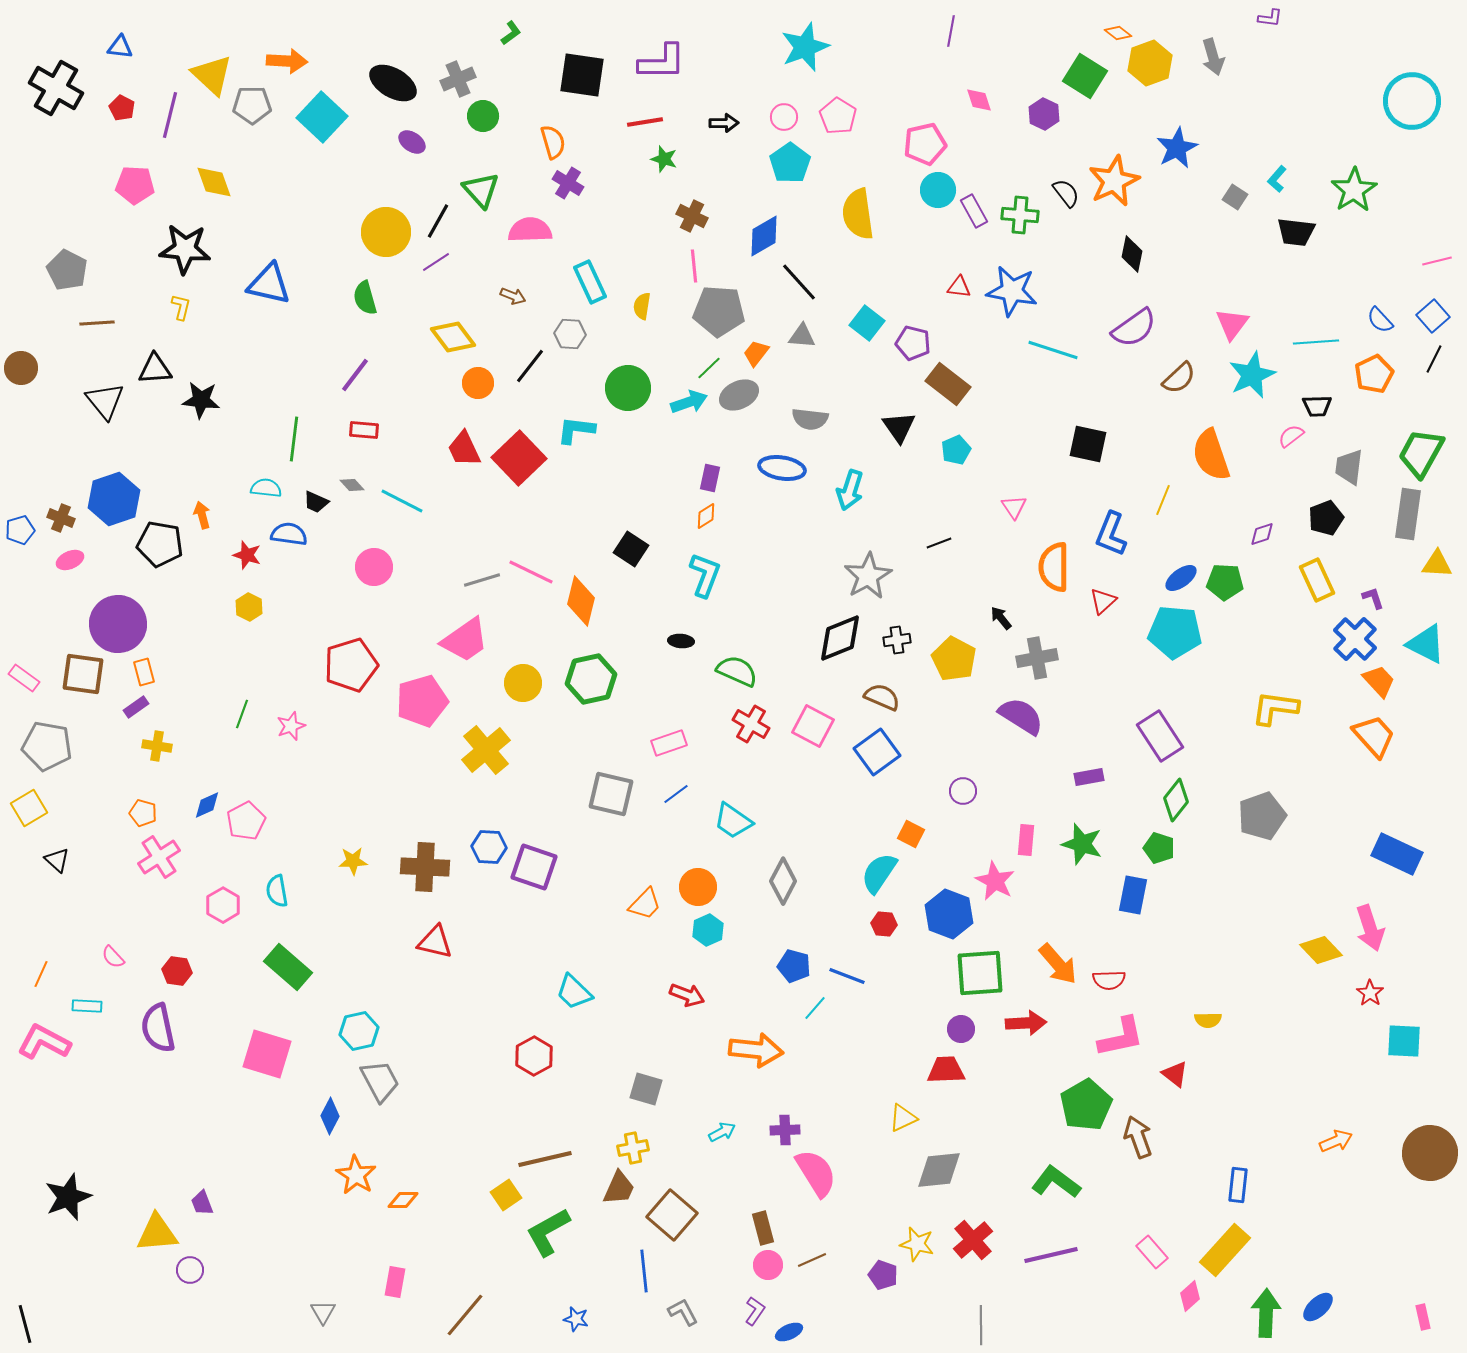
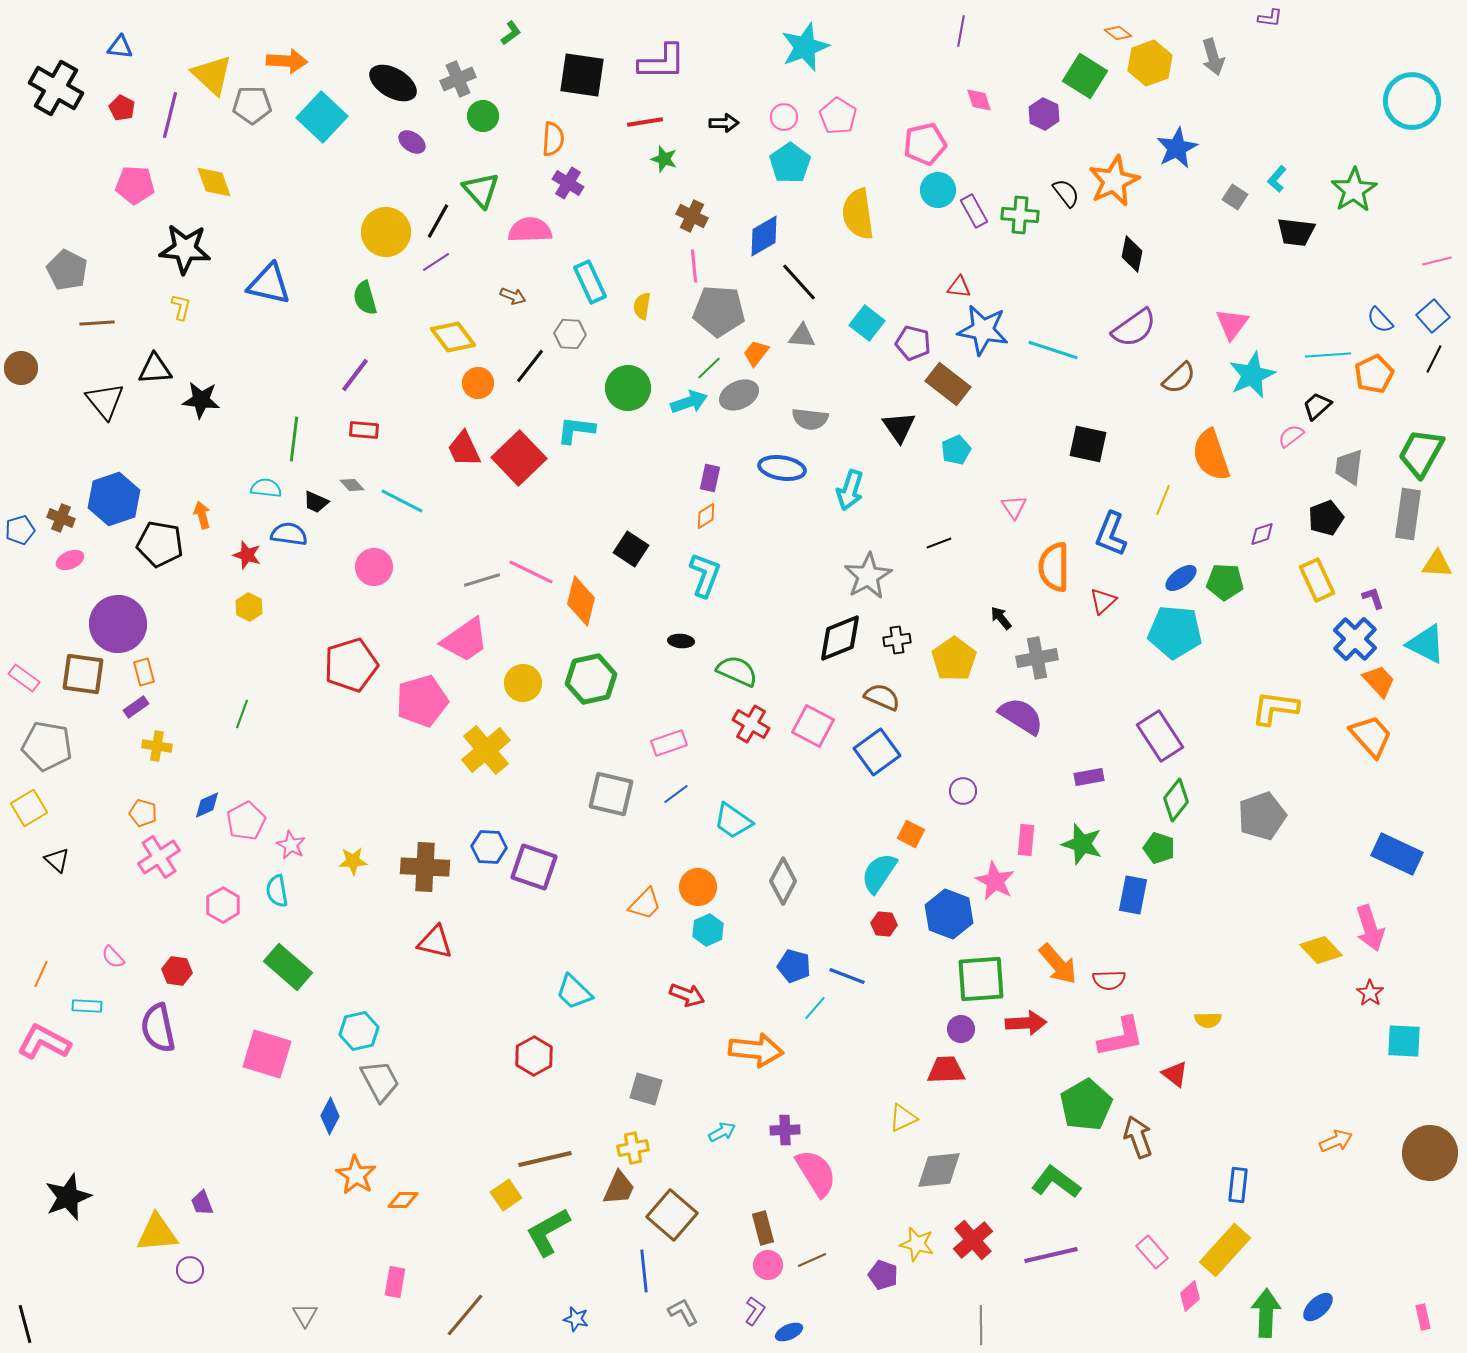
purple line at (951, 31): moved 10 px right
orange semicircle at (553, 142): moved 3 px up; rotated 20 degrees clockwise
blue star at (1012, 291): moved 29 px left, 39 px down
cyan line at (1316, 342): moved 12 px right, 13 px down
black trapezoid at (1317, 406): rotated 140 degrees clockwise
yellow pentagon at (954, 659): rotated 9 degrees clockwise
pink star at (291, 726): moved 119 px down; rotated 24 degrees counterclockwise
orange trapezoid at (1374, 736): moved 3 px left
green square at (980, 973): moved 1 px right, 6 px down
gray triangle at (323, 1312): moved 18 px left, 3 px down
